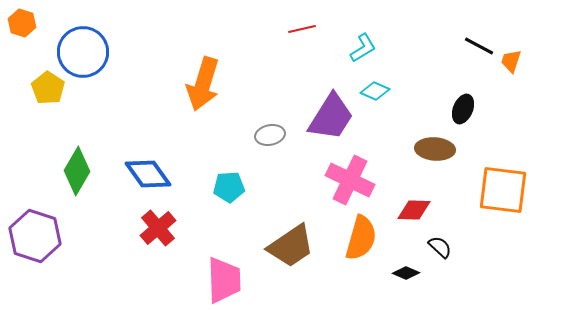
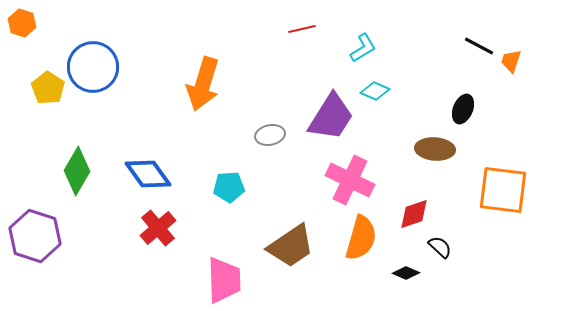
blue circle: moved 10 px right, 15 px down
red diamond: moved 4 px down; rotated 20 degrees counterclockwise
